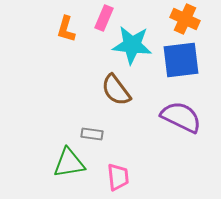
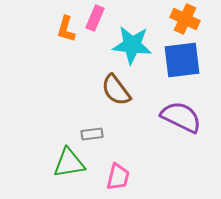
pink rectangle: moved 9 px left
blue square: moved 1 px right
gray rectangle: rotated 15 degrees counterclockwise
pink trapezoid: rotated 20 degrees clockwise
